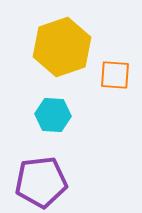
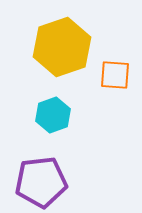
cyan hexagon: rotated 24 degrees counterclockwise
